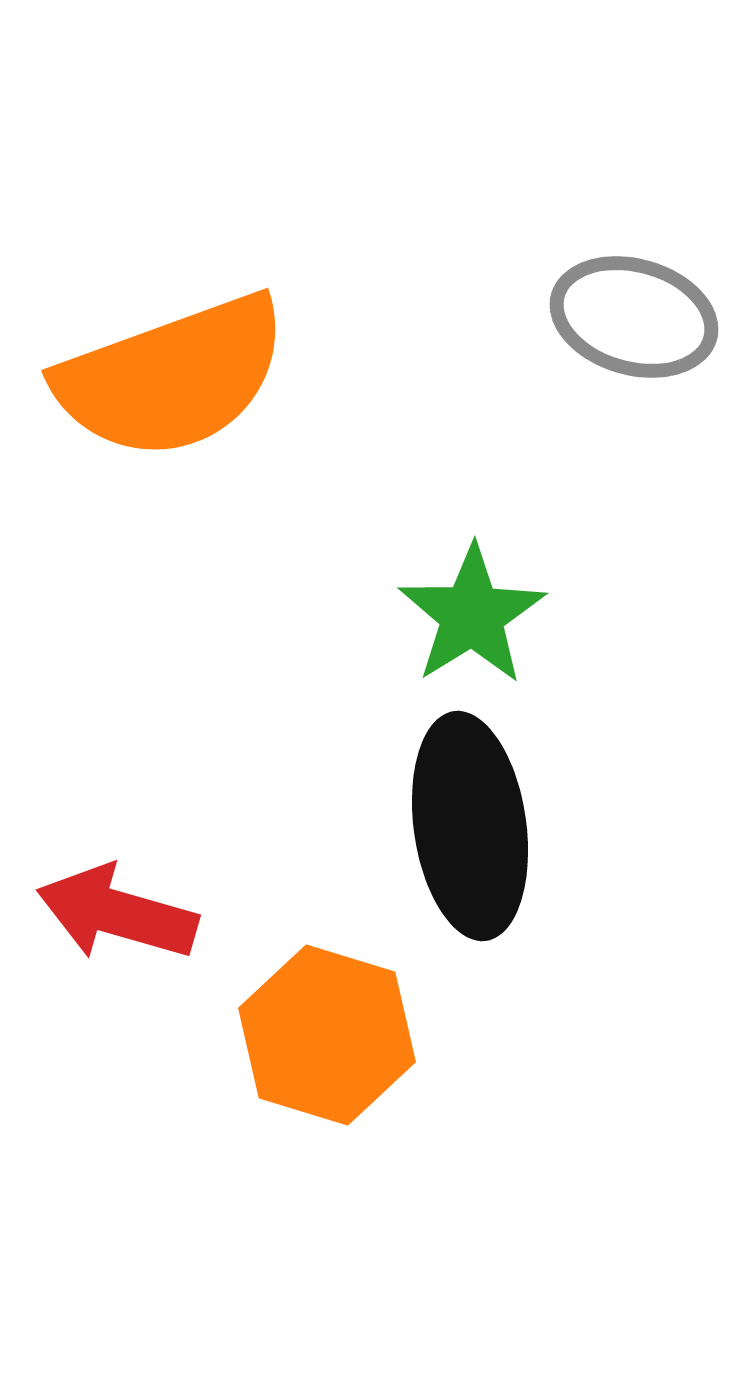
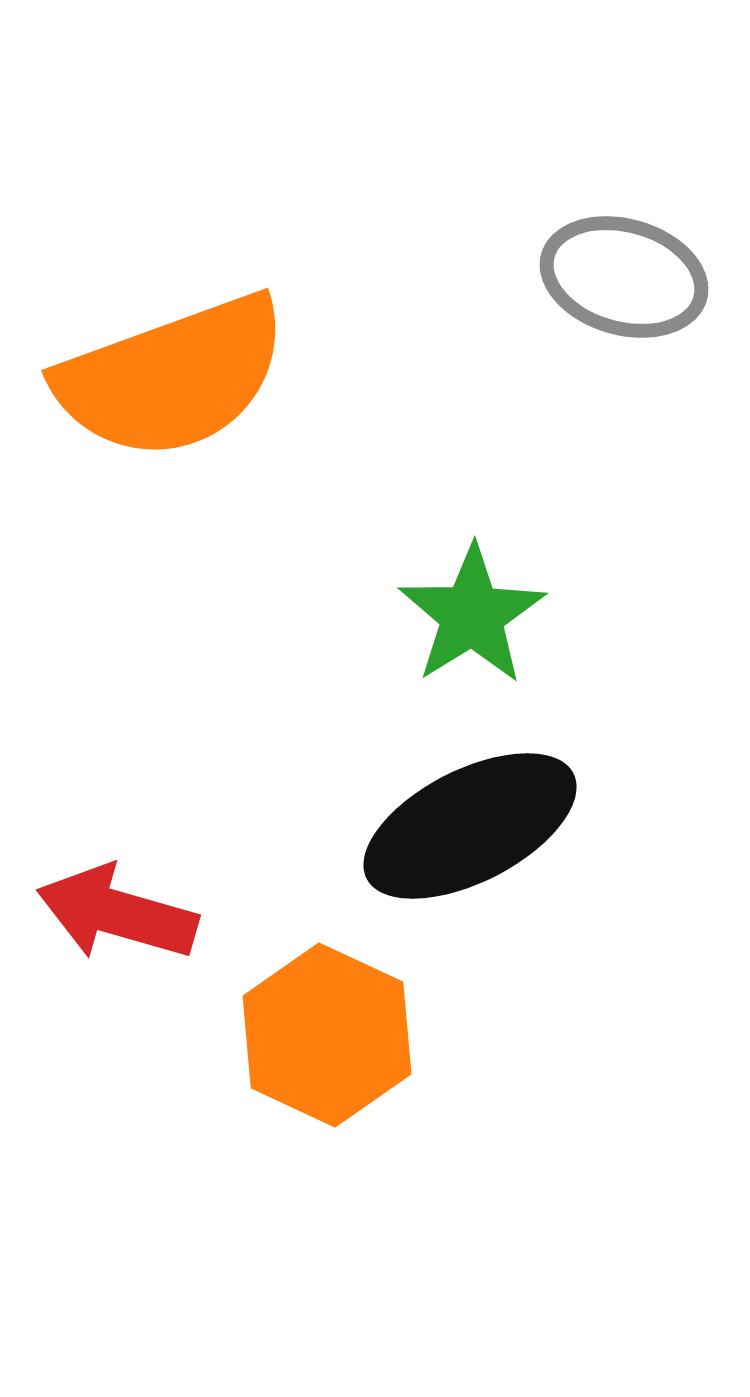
gray ellipse: moved 10 px left, 40 px up
black ellipse: rotated 71 degrees clockwise
orange hexagon: rotated 8 degrees clockwise
